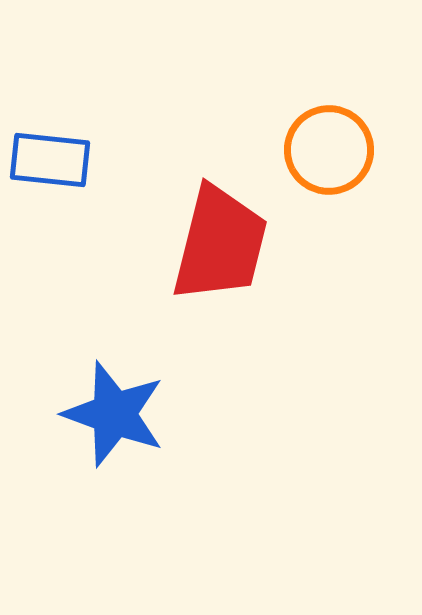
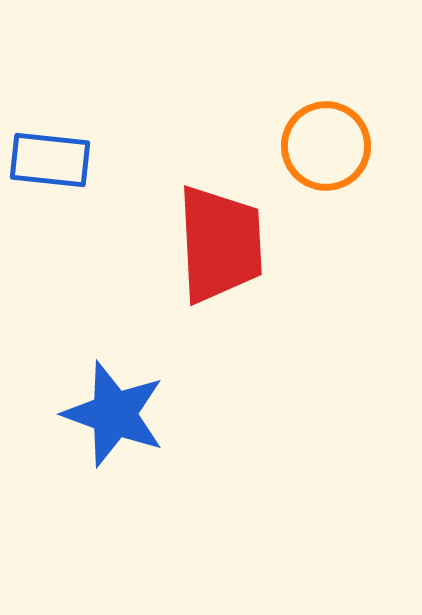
orange circle: moved 3 px left, 4 px up
red trapezoid: rotated 17 degrees counterclockwise
